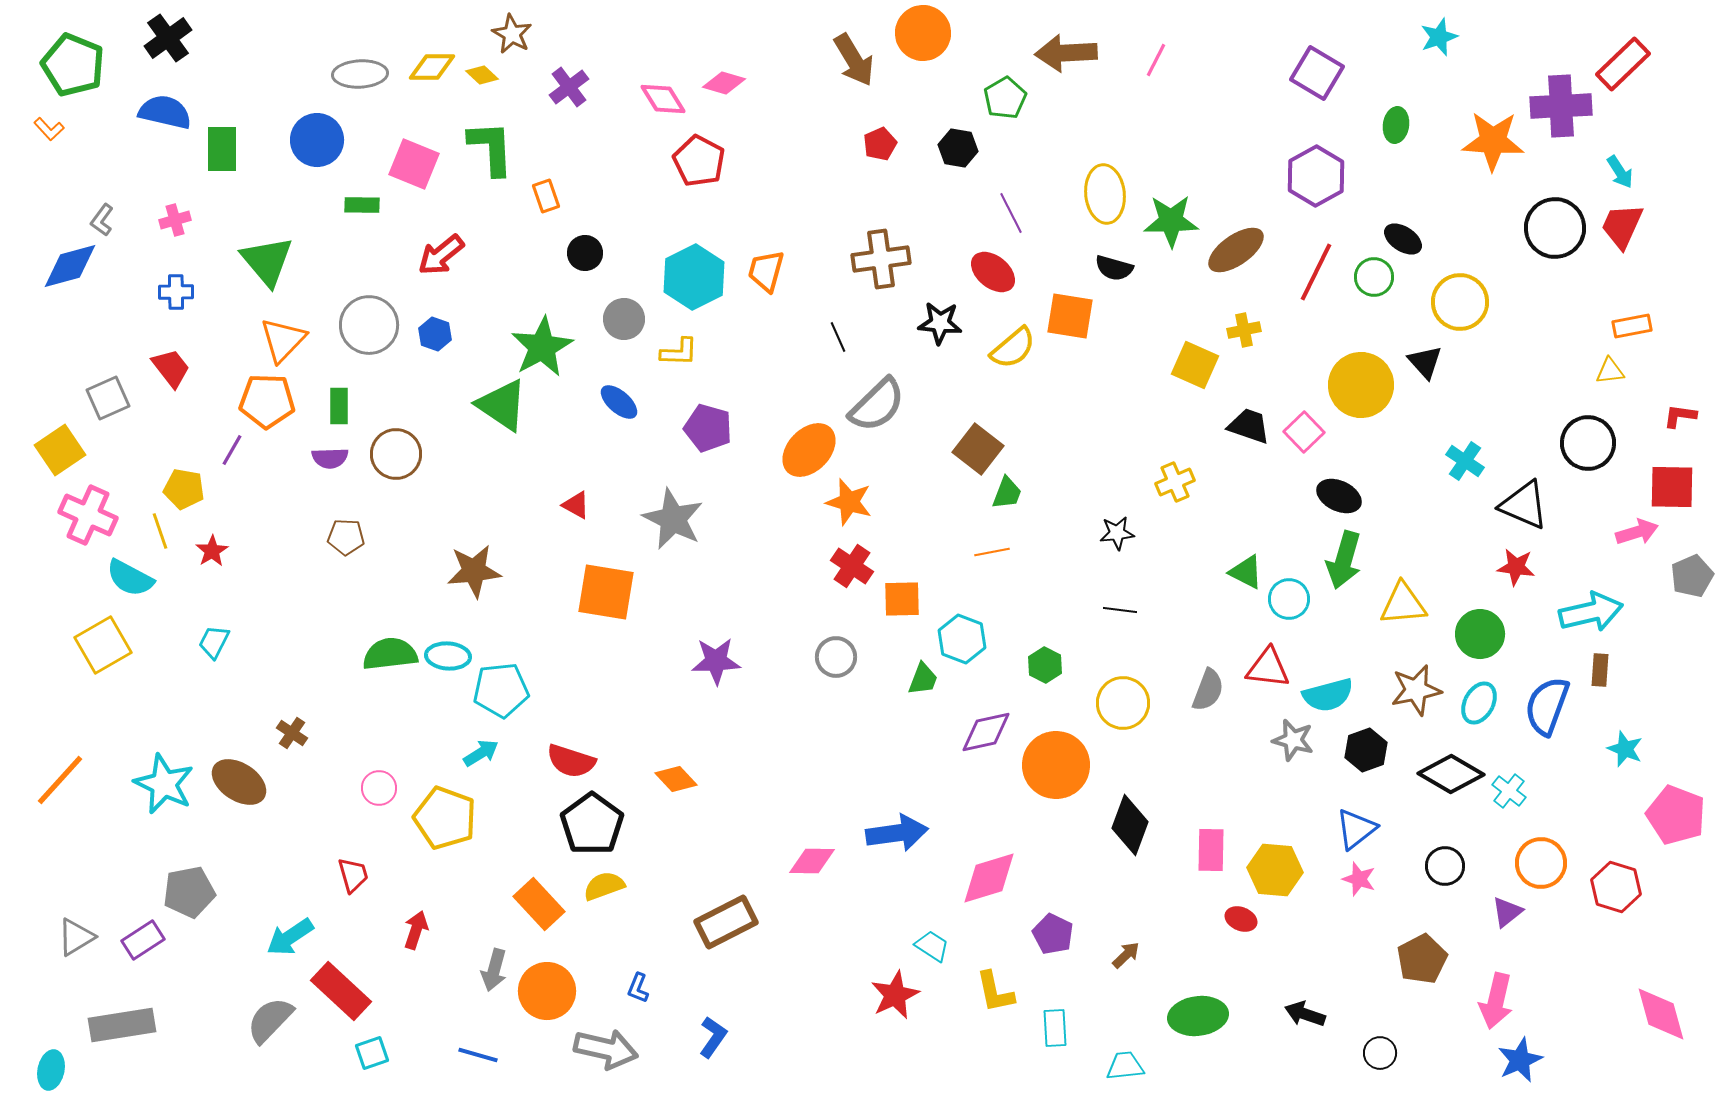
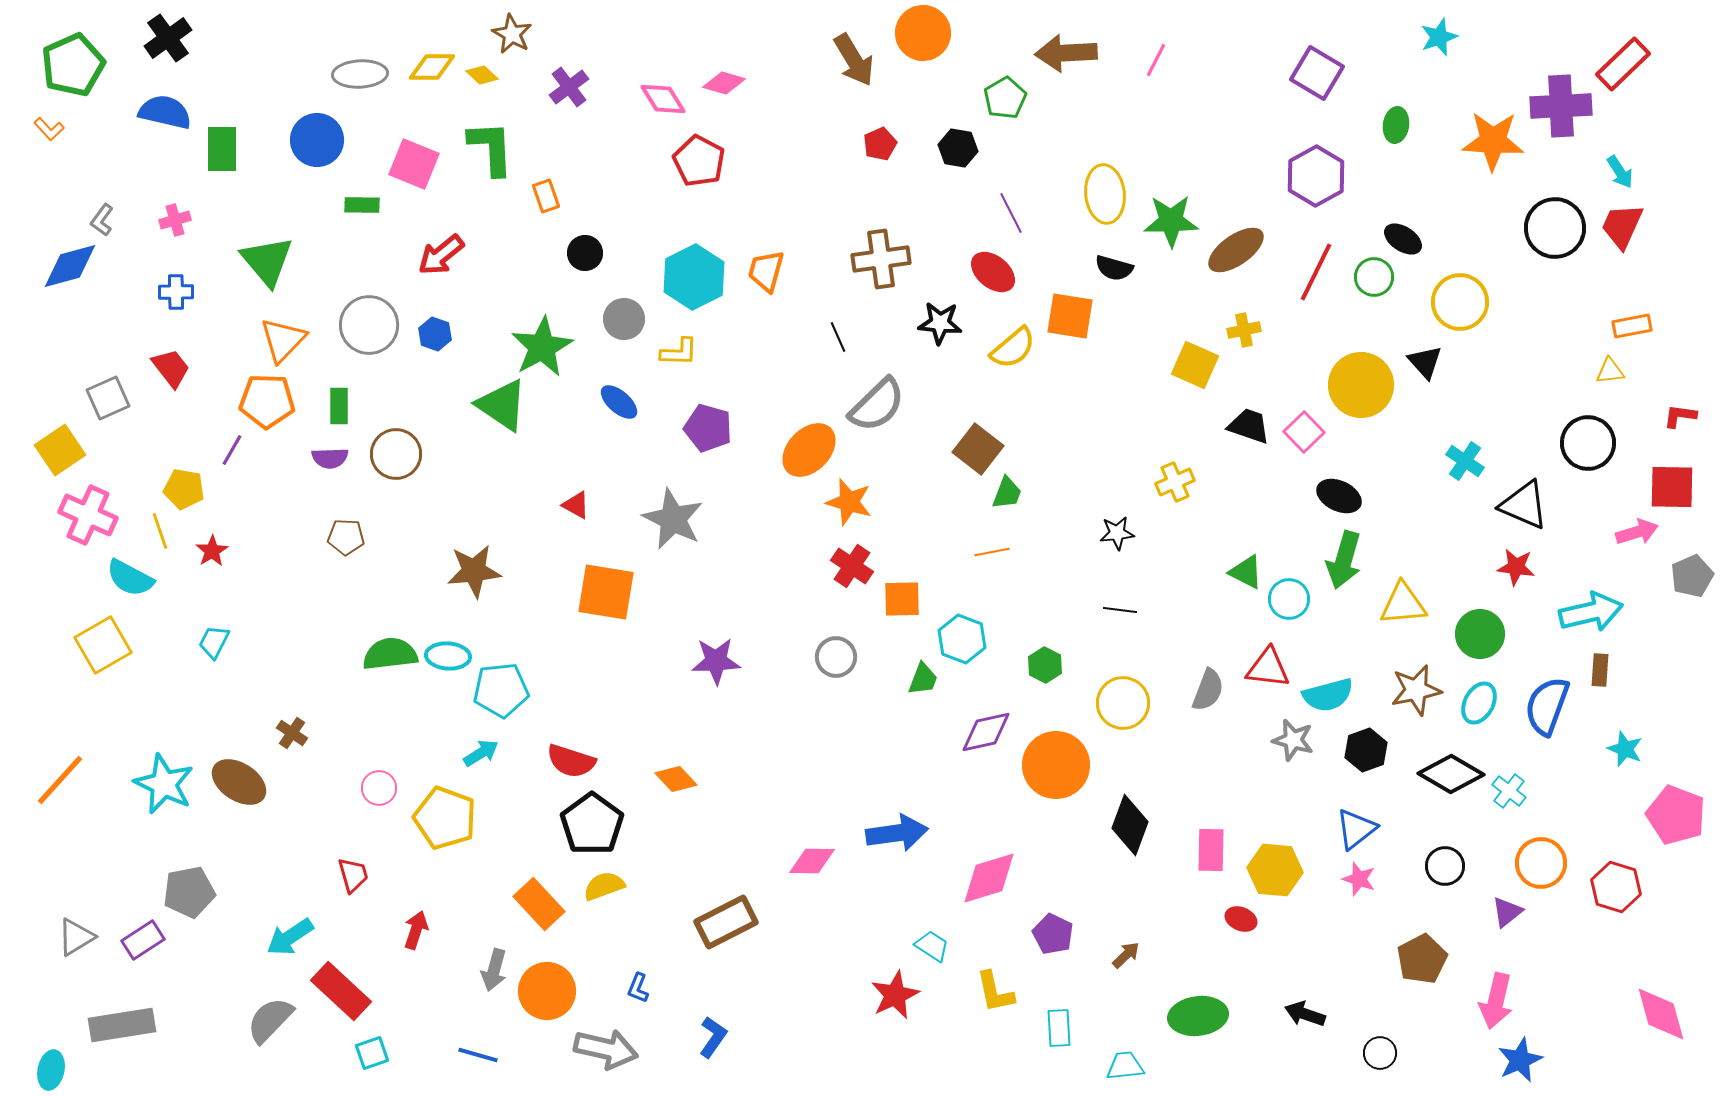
green pentagon at (73, 65): rotated 26 degrees clockwise
cyan rectangle at (1055, 1028): moved 4 px right
